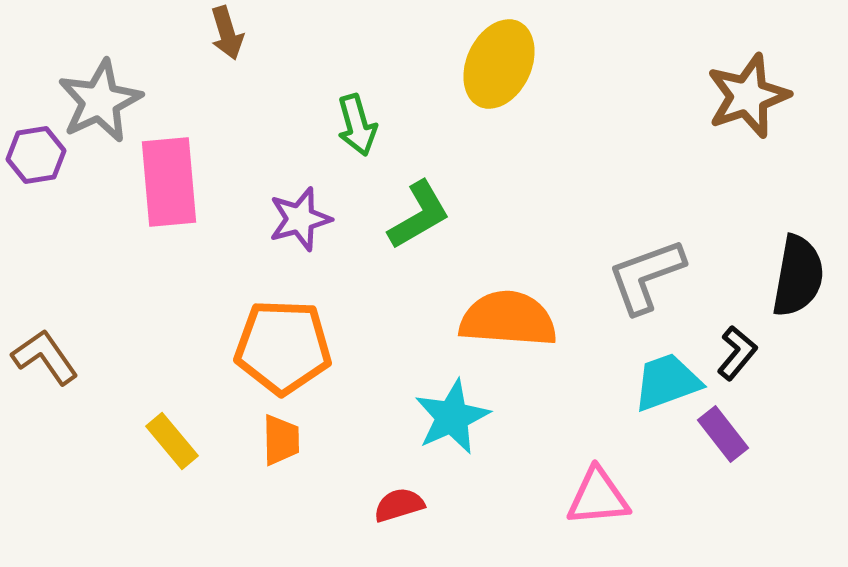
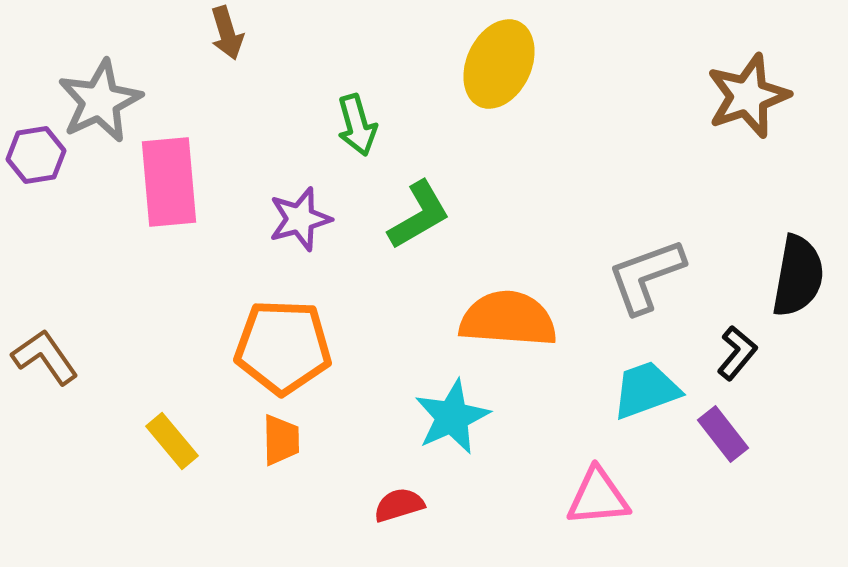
cyan trapezoid: moved 21 px left, 8 px down
